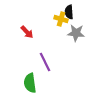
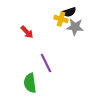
black semicircle: rotated 104 degrees counterclockwise
gray star: moved 1 px left, 6 px up
purple line: moved 1 px right, 1 px down
